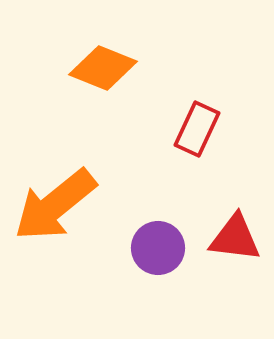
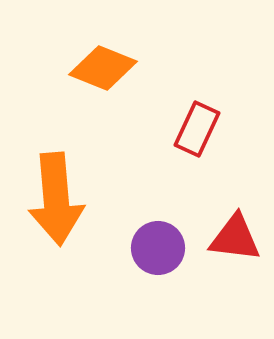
orange arrow: moved 1 px right, 6 px up; rotated 56 degrees counterclockwise
